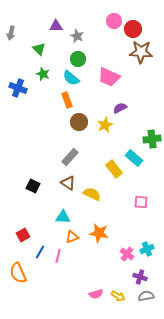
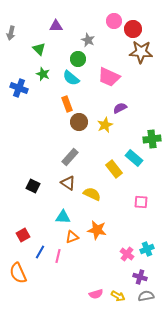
gray star: moved 11 px right, 4 px down
blue cross: moved 1 px right
orange rectangle: moved 4 px down
orange star: moved 2 px left, 3 px up
